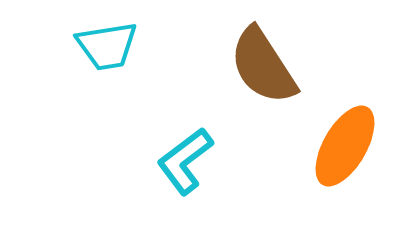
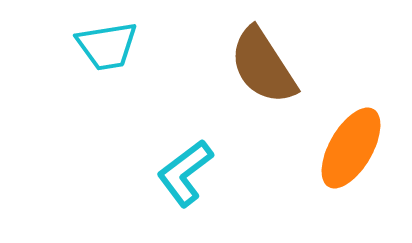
orange ellipse: moved 6 px right, 2 px down
cyan L-shape: moved 12 px down
